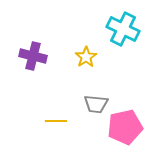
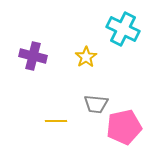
pink pentagon: moved 1 px left
